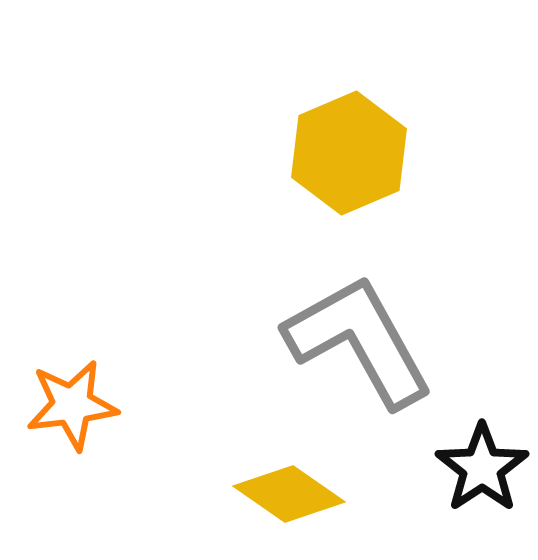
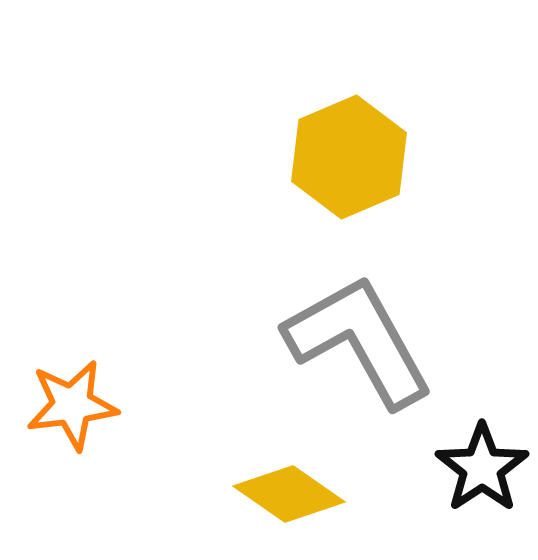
yellow hexagon: moved 4 px down
